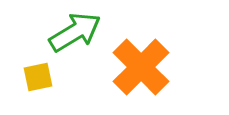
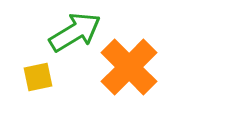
orange cross: moved 12 px left
